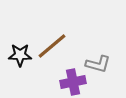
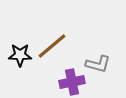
purple cross: moved 1 px left
